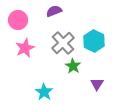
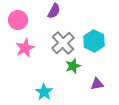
purple semicircle: rotated 140 degrees clockwise
green star: rotated 21 degrees clockwise
purple triangle: rotated 48 degrees clockwise
